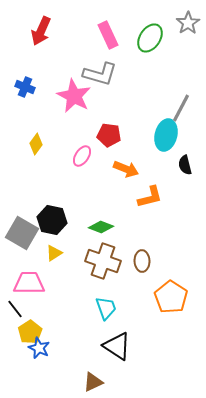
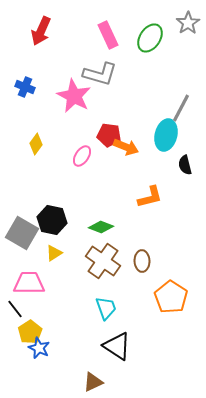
orange arrow: moved 22 px up
brown cross: rotated 16 degrees clockwise
